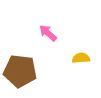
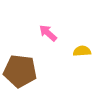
yellow semicircle: moved 1 px right, 7 px up
